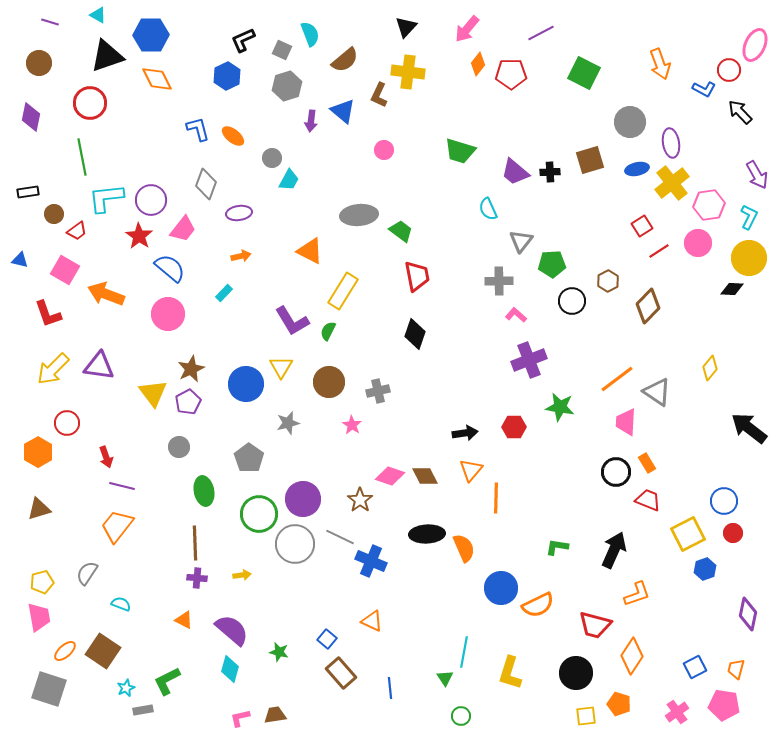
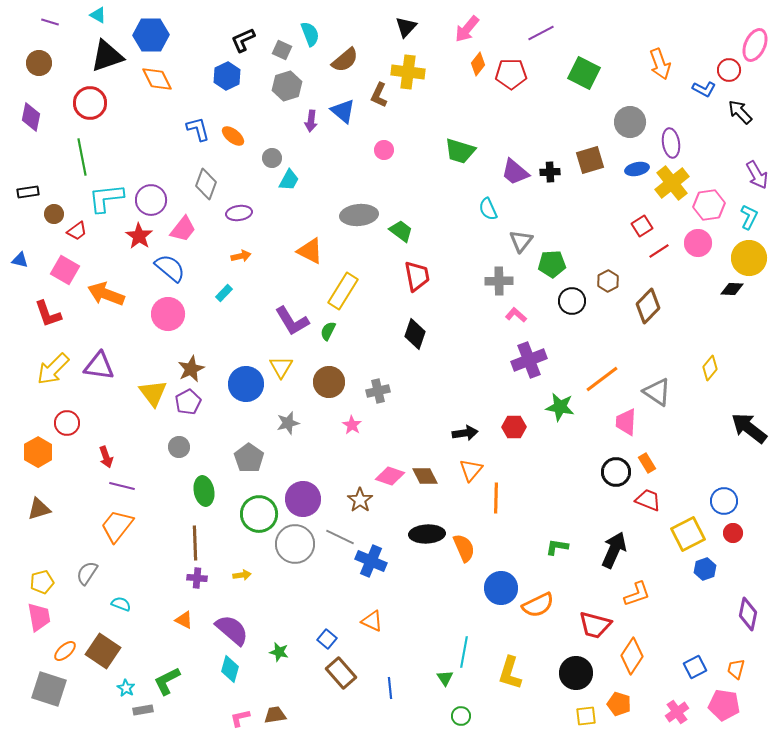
orange line at (617, 379): moved 15 px left
cyan star at (126, 688): rotated 18 degrees counterclockwise
